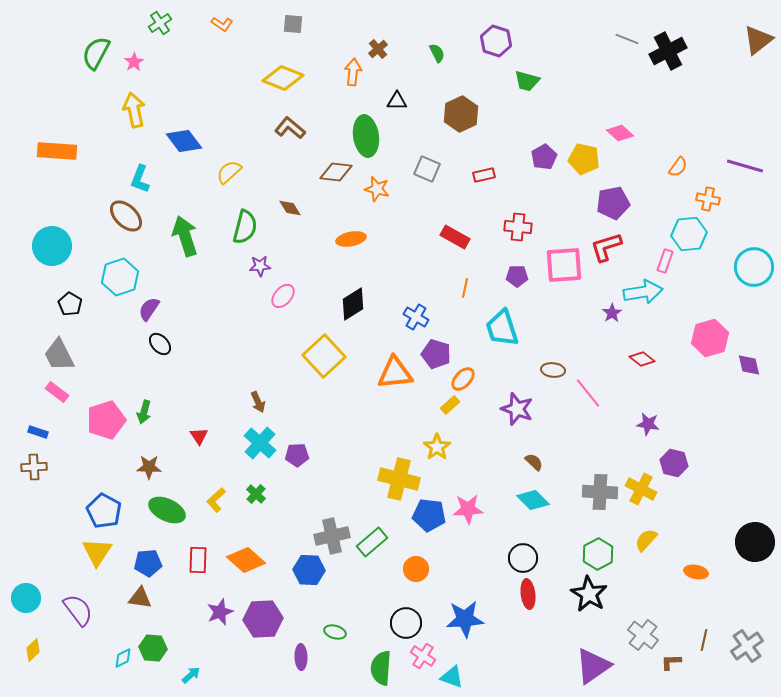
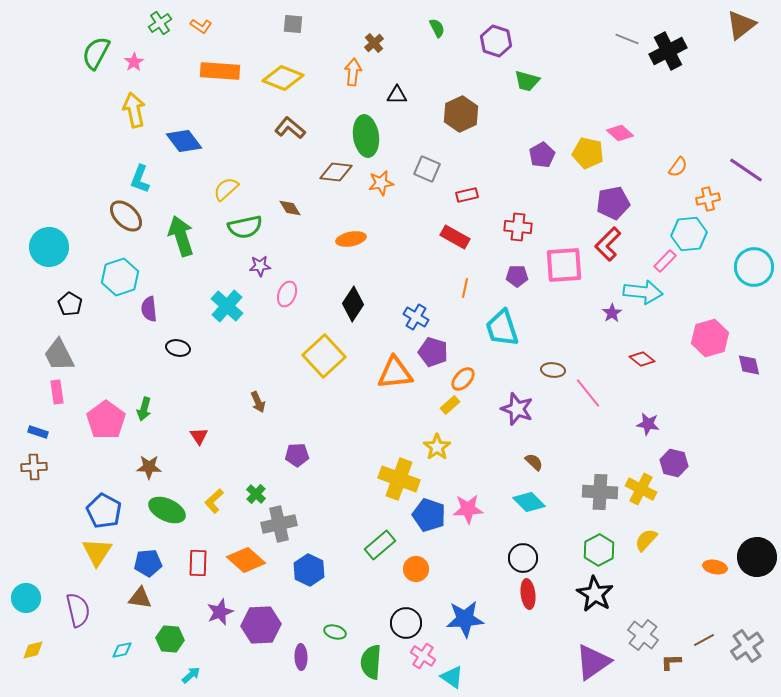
orange L-shape at (222, 24): moved 21 px left, 2 px down
brown triangle at (758, 40): moved 17 px left, 15 px up
brown cross at (378, 49): moved 4 px left, 6 px up
green semicircle at (437, 53): moved 25 px up
black triangle at (397, 101): moved 6 px up
orange rectangle at (57, 151): moved 163 px right, 80 px up
purple pentagon at (544, 157): moved 2 px left, 2 px up
yellow pentagon at (584, 159): moved 4 px right, 6 px up
purple line at (745, 166): moved 1 px right, 4 px down; rotated 18 degrees clockwise
yellow semicircle at (229, 172): moved 3 px left, 17 px down
red rectangle at (484, 175): moved 17 px left, 20 px down
orange star at (377, 189): moved 4 px right, 6 px up; rotated 25 degrees counterclockwise
orange cross at (708, 199): rotated 25 degrees counterclockwise
green semicircle at (245, 227): rotated 64 degrees clockwise
green arrow at (185, 236): moved 4 px left
cyan circle at (52, 246): moved 3 px left, 1 px down
red L-shape at (606, 247): moved 2 px right, 3 px up; rotated 28 degrees counterclockwise
pink rectangle at (665, 261): rotated 25 degrees clockwise
cyan arrow at (643, 292): rotated 15 degrees clockwise
pink ellipse at (283, 296): moved 4 px right, 2 px up; rotated 20 degrees counterclockwise
black diamond at (353, 304): rotated 24 degrees counterclockwise
purple semicircle at (149, 309): rotated 40 degrees counterclockwise
black ellipse at (160, 344): moved 18 px right, 4 px down; rotated 35 degrees counterclockwise
purple pentagon at (436, 354): moved 3 px left, 2 px up
pink rectangle at (57, 392): rotated 45 degrees clockwise
green arrow at (144, 412): moved 3 px up
pink pentagon at (106, 420): rotated 18 degrees counterclockwise
cyan cross at (260, 443): moved 33 px left, 137 px up
yellow cross at (399, 479): rotated 6 degrees clockwise
yellow L-shape at (216, 500): moved 2 px left, 1 px down
cyan diamond at (533, 500): moved 4 px left, 2 px down
blue pentagon at (429, 515): rotated 12 degrees clockwise
gray cross at (332, 536): moved 53 px left, 12 px up
green rectangle at (372, 542): moved 8 px right, 3 px down
black circle at (755, 542): moved 2 px right, 15 px down
green hexagon at (598, 554): moved 1 px right, 4 px up
red rectangle at (198, 560): moved 3 px down
blue hexagon at (309, 570): rotated 24 degrees clockwise
orange ellipse at (696, 572): moved 19 px right, 5 px up
black star at (589, 594): moved 6 px right
purple semicircle at (78, 610): rotated 24 degrees clockwise
purple hexagon at (263, 619): moved 2 px left, 6 px down
brown line at (704, 640): rotated 50 degrees clockwise
green hexagon at (153, 648): moved 17 px right, 9 px up
yellow diamond at (33, 650): rotated 30 degrees clockwise
cyan diamond at (123, 658): moved 1 px left, 8 px up; rotated 15 degrees clockwise
purple triangle at (593, 666): moved 4 px up
green semicircle at (381, 668): moved 10 px left, 6 px up
cyan triangle at (452, 677): rotated 15 degrees clockwise
